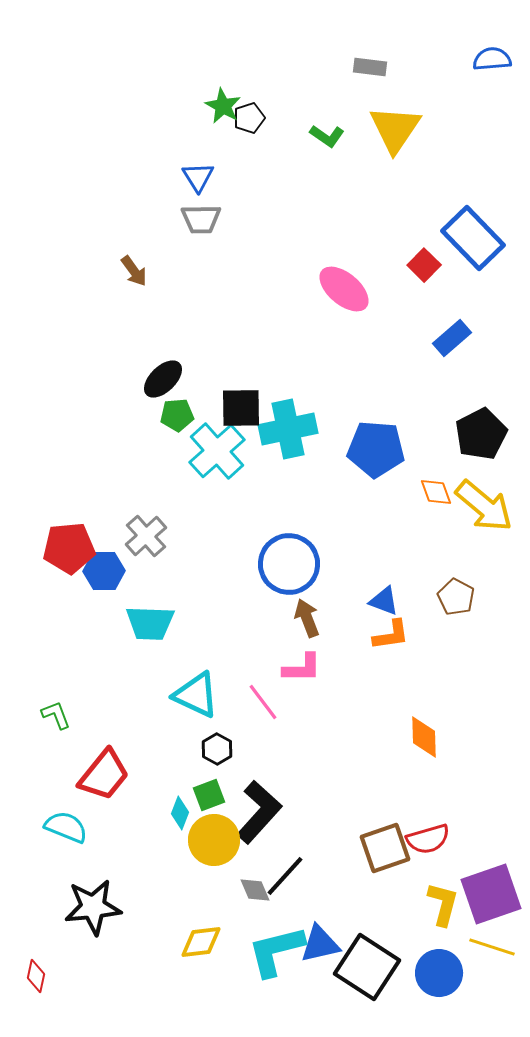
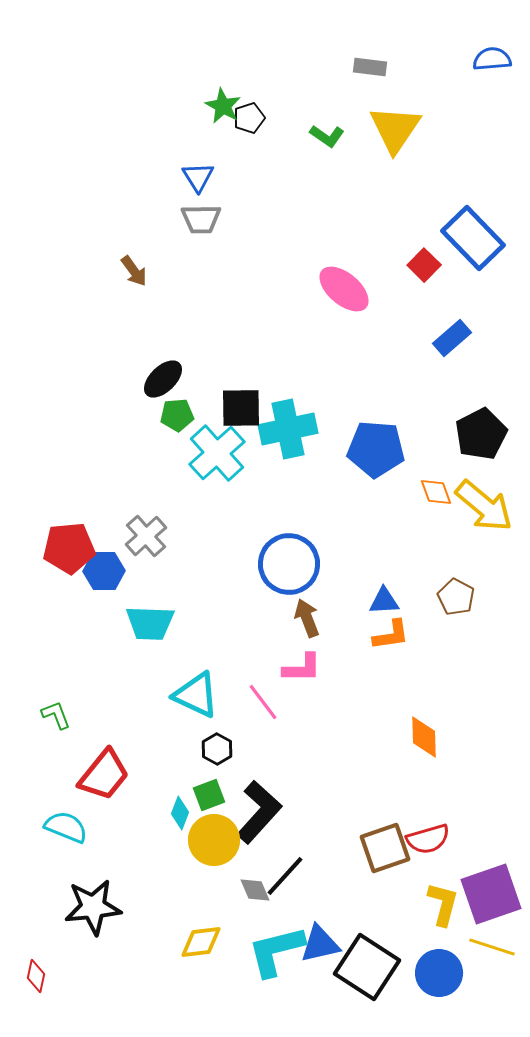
cyan cross at (217, 451): moved 2 px down
blue triangle at (384, 601): rotated 24 degrees counterclockwise
